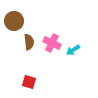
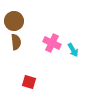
brown semicircle: moved 13 px left
cyan arrow: rotated 88 degrees counterclockwise
